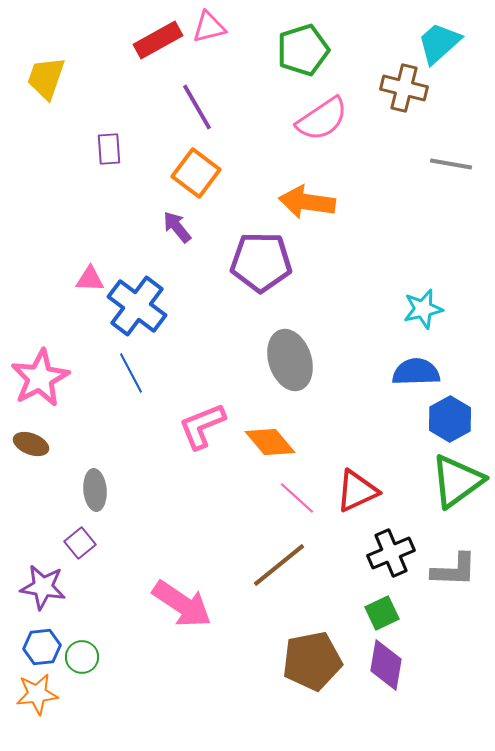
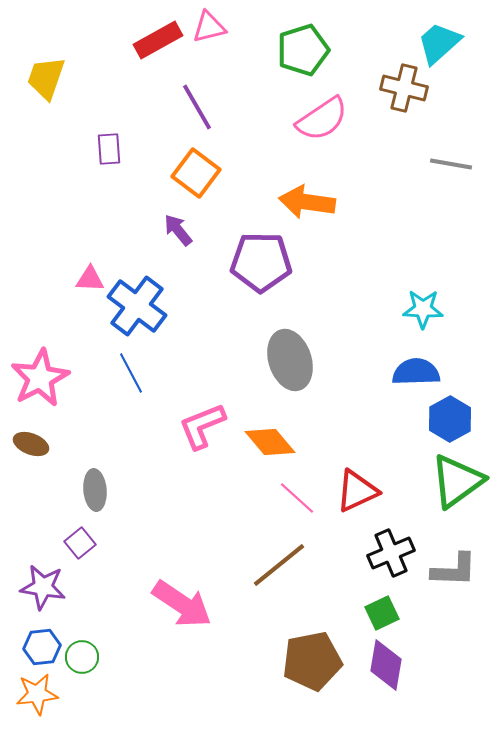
purple arrow at (177, 227): moved 1 px right, 3 px down
cyan star at (423, 309): rotated 15 degrees clockwise
